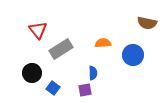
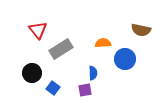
brown semicircle: moved 6 px left, 7 px down
blue circle: moved 8 px left, 4 px down
